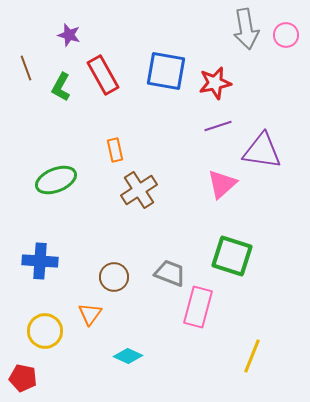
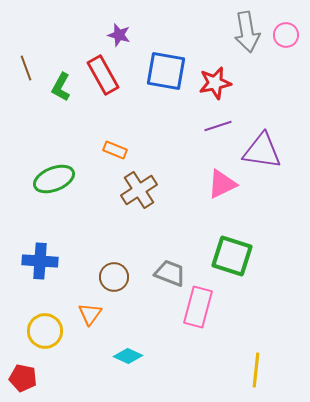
gray arrow: moved 1 px right, 3 px down
purple star: moved 50 px right
orange rectangle: rotated 55 degrees counterclockwise
green ellipse: moved 2 px left, 1 px up
pink triangle: rotated 16 degrees clockwise
yellow line: moved 4 px right, 14 px down; rotated 16 degrees counterclockwise
